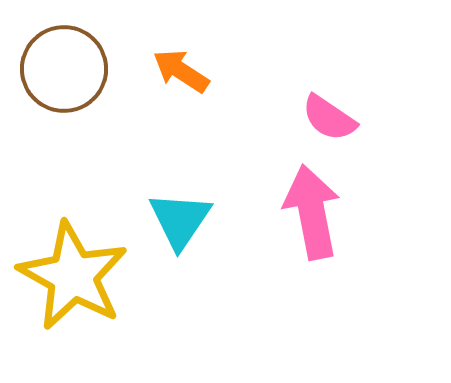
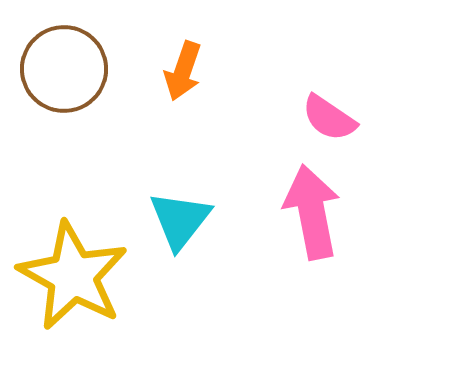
orange arrow: moved 2 px right; rotated 104 degrees counterclockwise
cyan triangle: rotated 4 degrees clockwise
